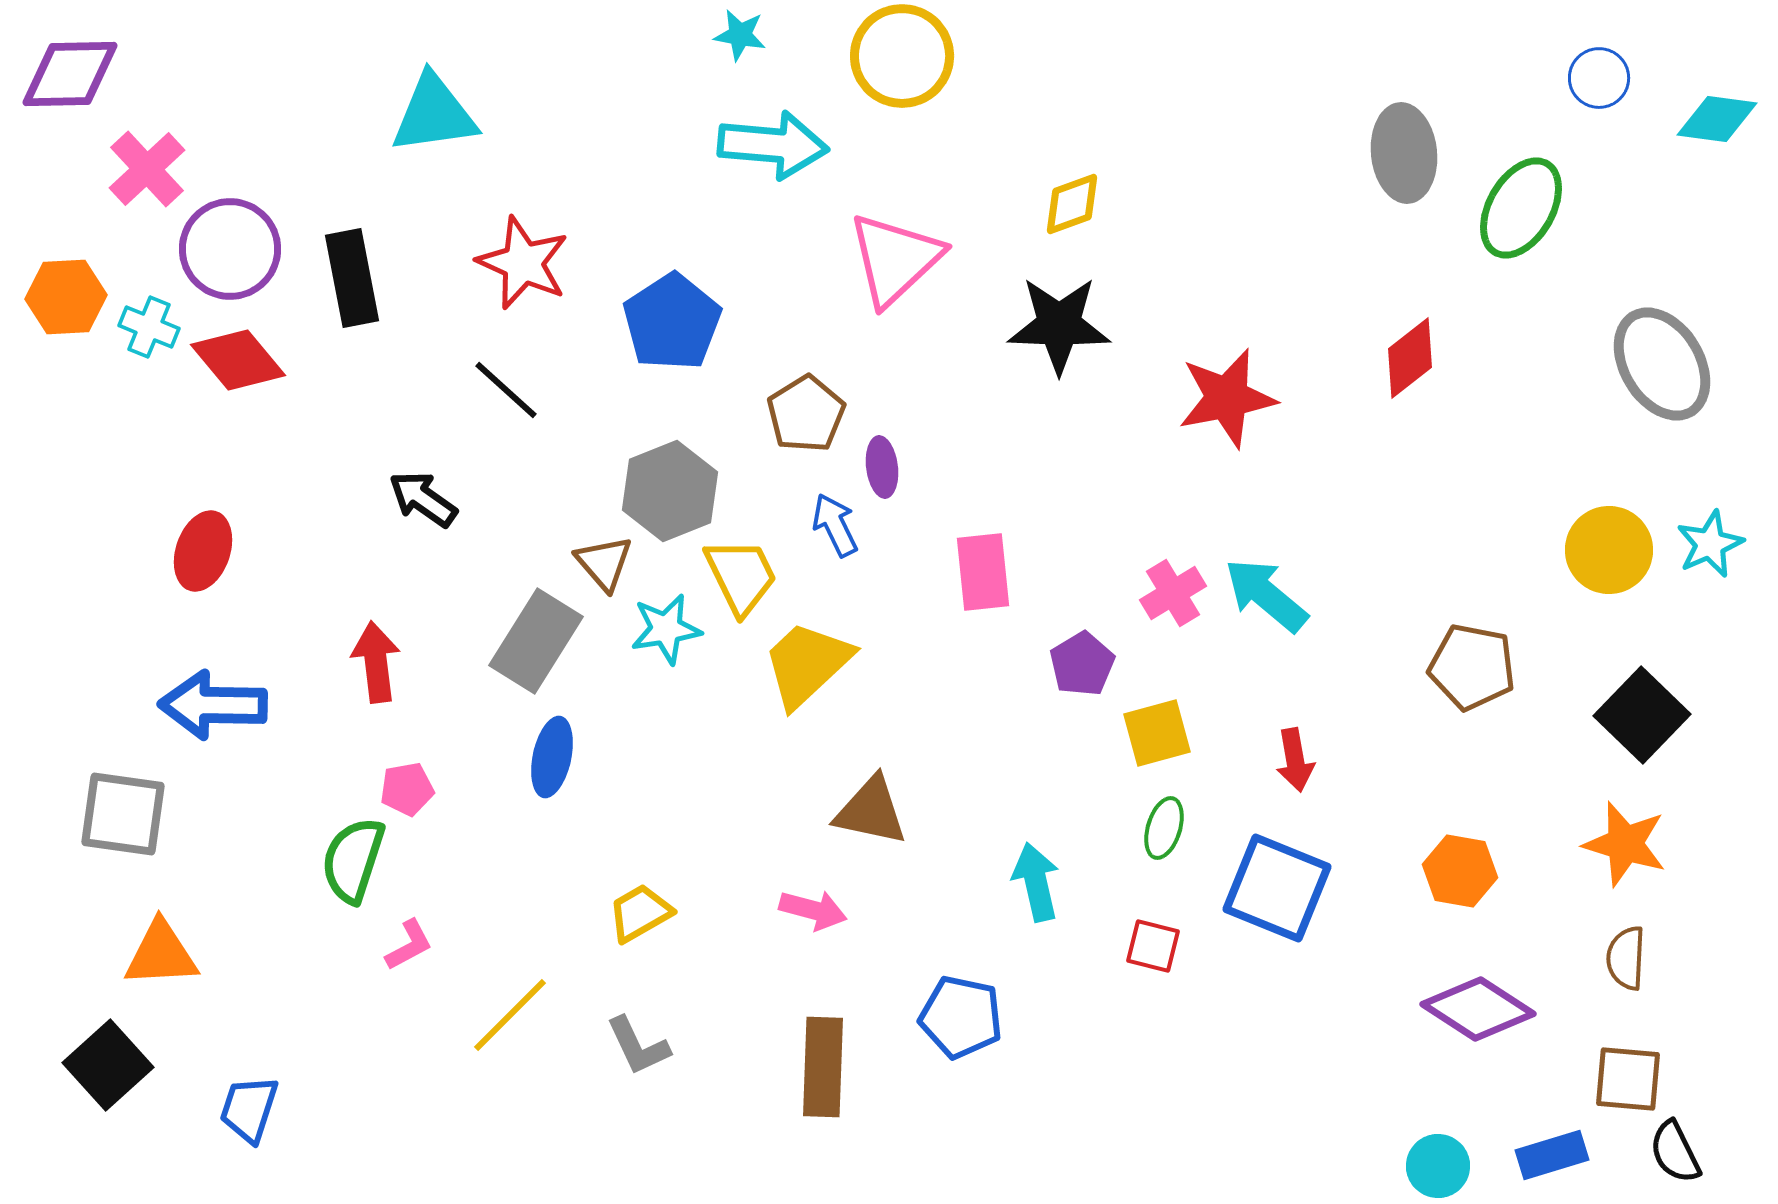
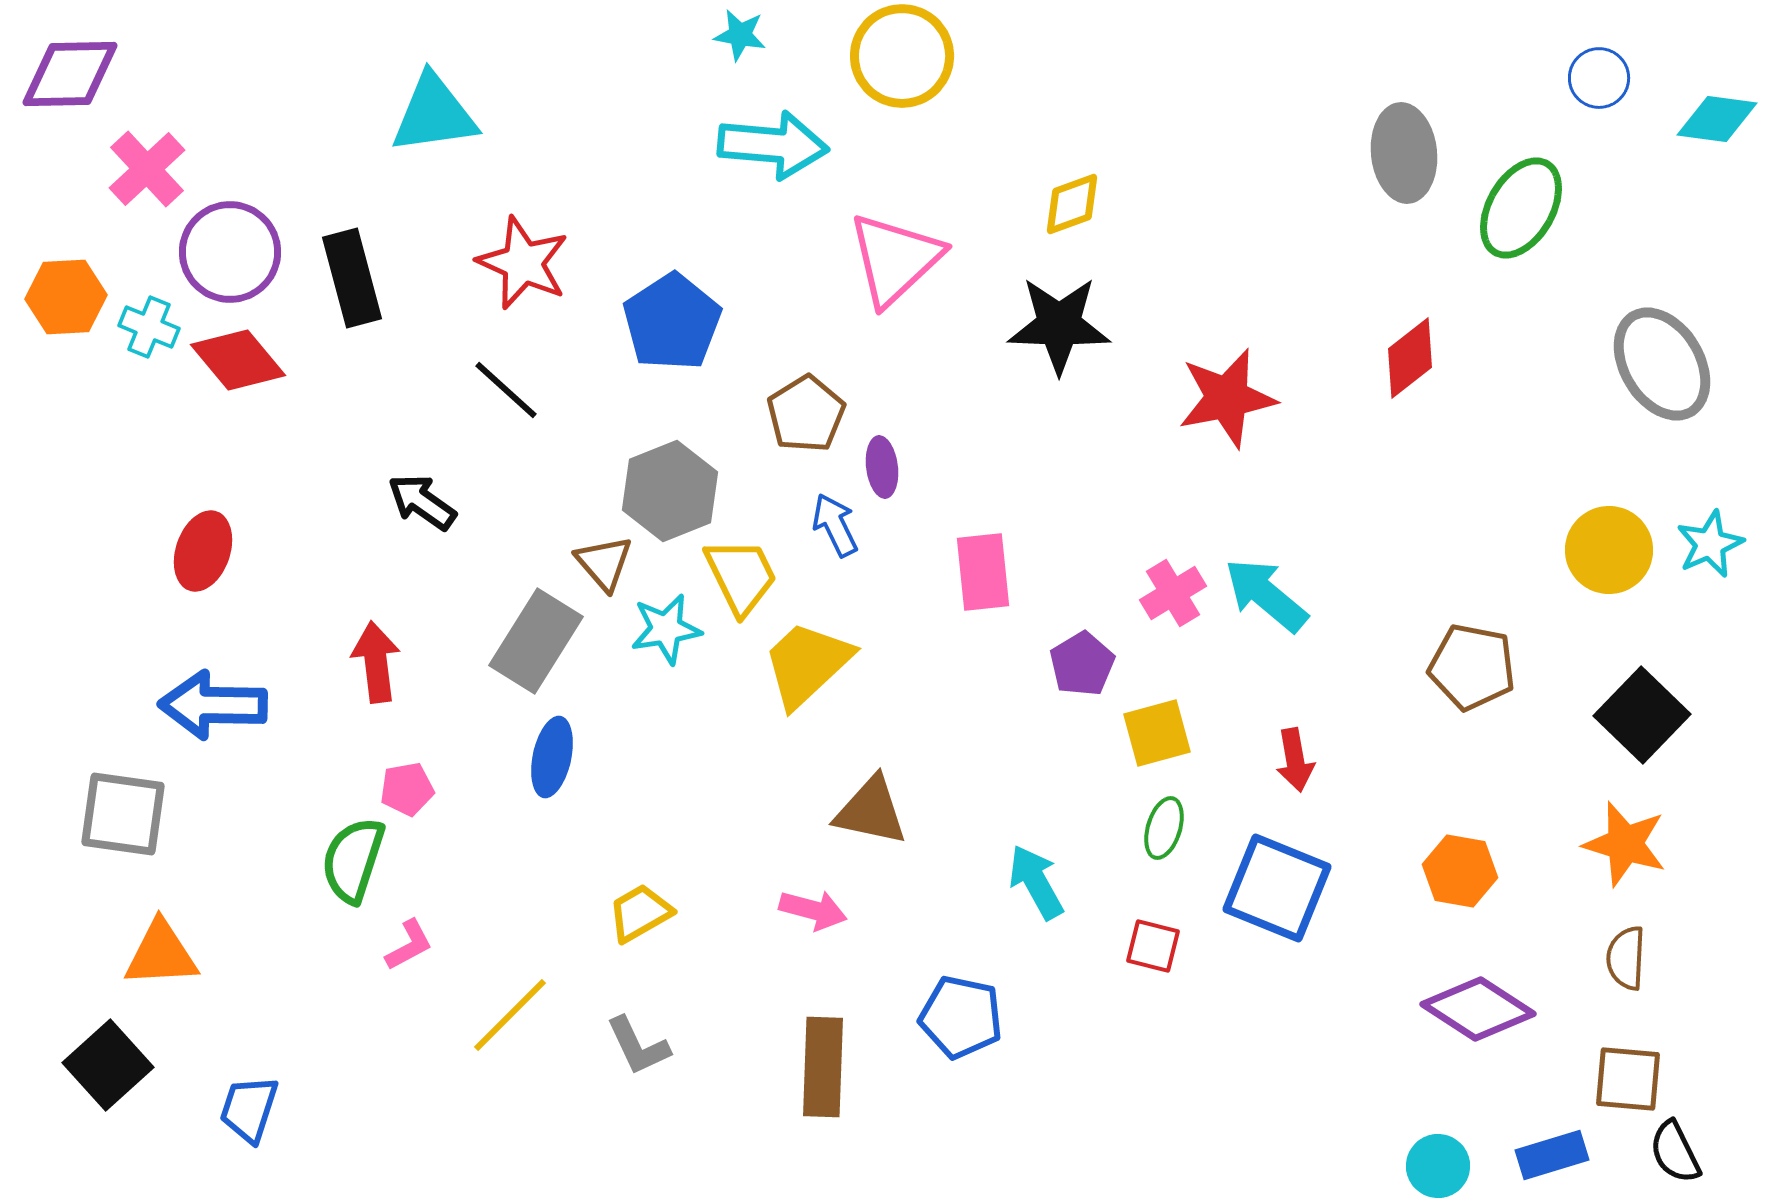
purple circle at (230, 249): moved 3 px down
black rectangle at (352, 278): rotated 4 degrees counterclockwise
black arrow at (423, 499): moved 1 px left, 3 px down
cyan arrow at (1036, 882): rotated 16 degrees counterclockwise
